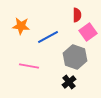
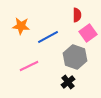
pink square: moved 1 px down
pink line: rotated 36 degrees counterclockwise
black cross: moved 1 px left
